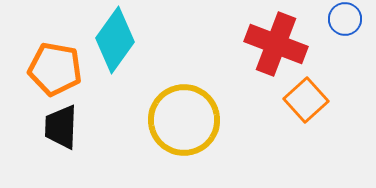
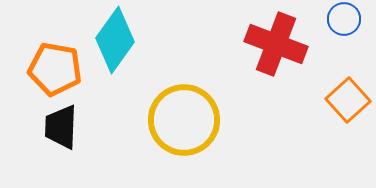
blue circle: moved 1 px left
orange square: moved 42 px right
